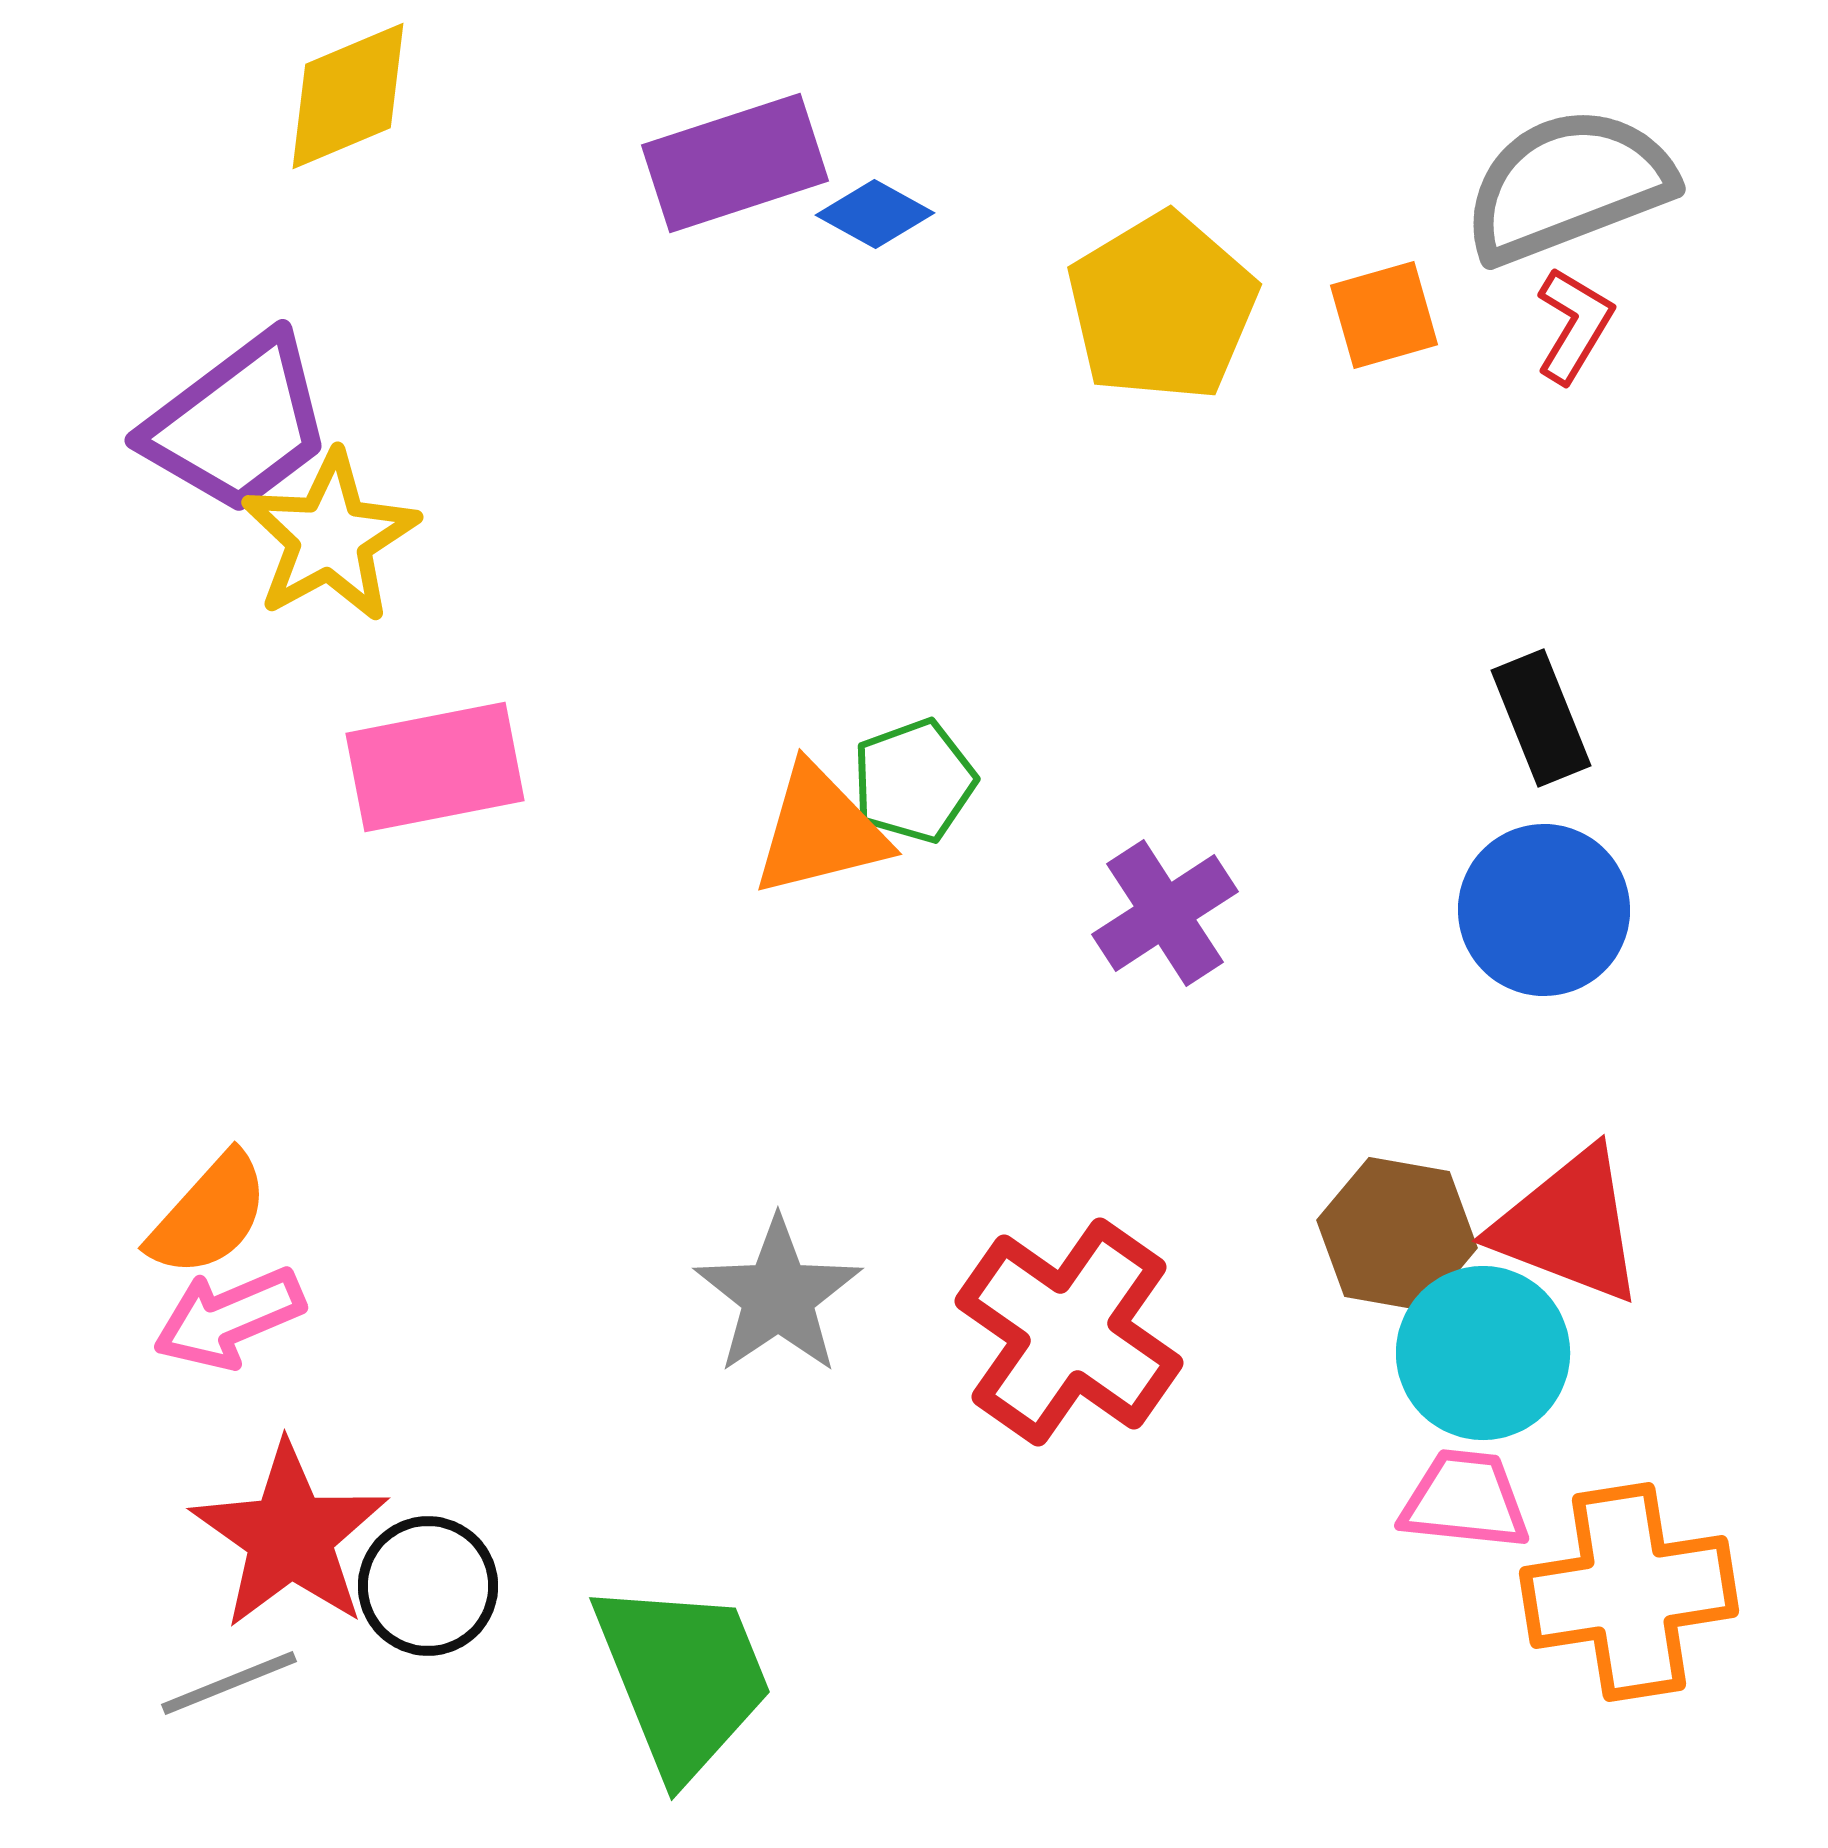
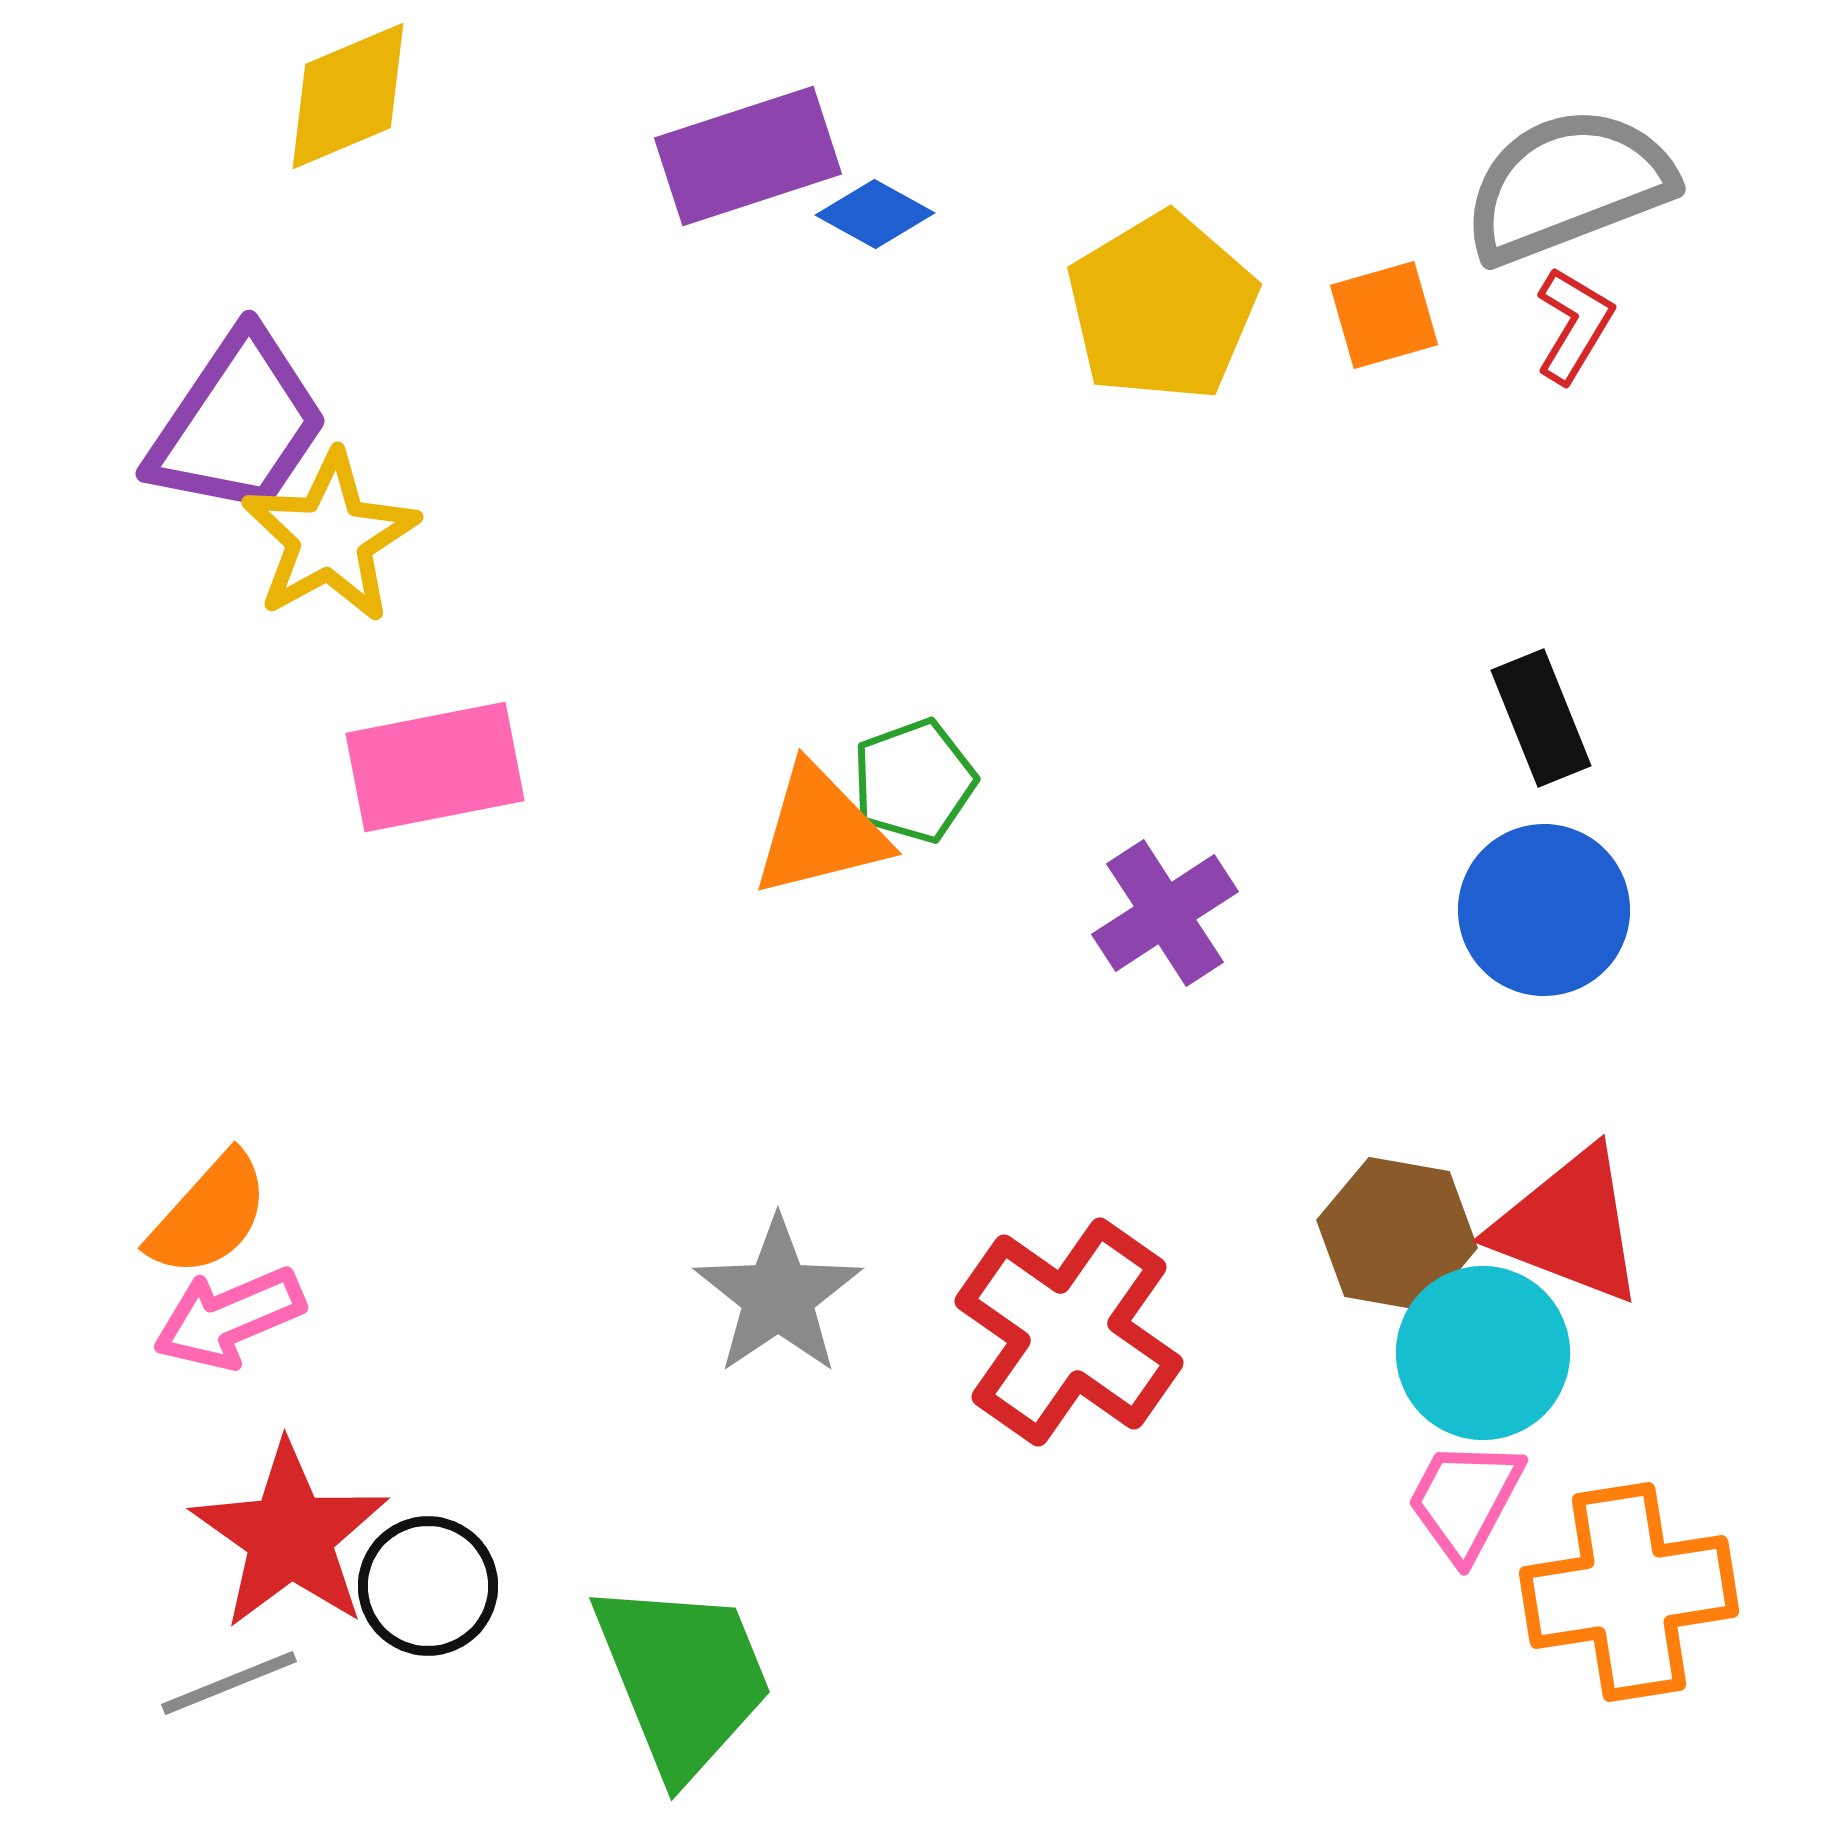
purple rectangle: moved 13 px right, 7 px up
purple trapezoid: rotated 19 degrees counterclockwise
pink trapezoid: rotated 68 degrees counterclockwise
